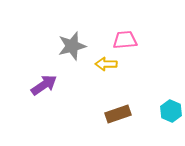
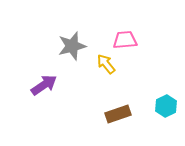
yellow arrow: rotated 50 degrees clockwise
cyan hexagon: moved 5 px left, 5 px up; rotated 10 degrees clockwise
